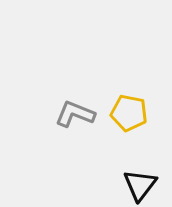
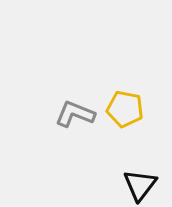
yellow pentagon: moved 4 px left, 4 px up
